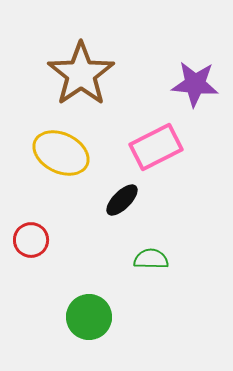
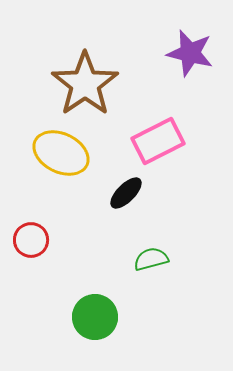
brown star: moved 4 px right, 10 px down
purple star: moved 5 px left, 31 px up; rotated 9 degrees clockwise
pink rectangle: moved 2 px right, 6 px up
black ellipse: moved 4 px right, 7 px up
green semicircle: rotated 16 degrees counterclockwise
green circle: moved 6 px right
